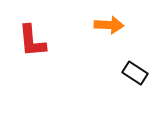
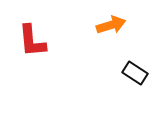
orange arrow: moved 2 px right; rotated 20 degrees counterclockwise
